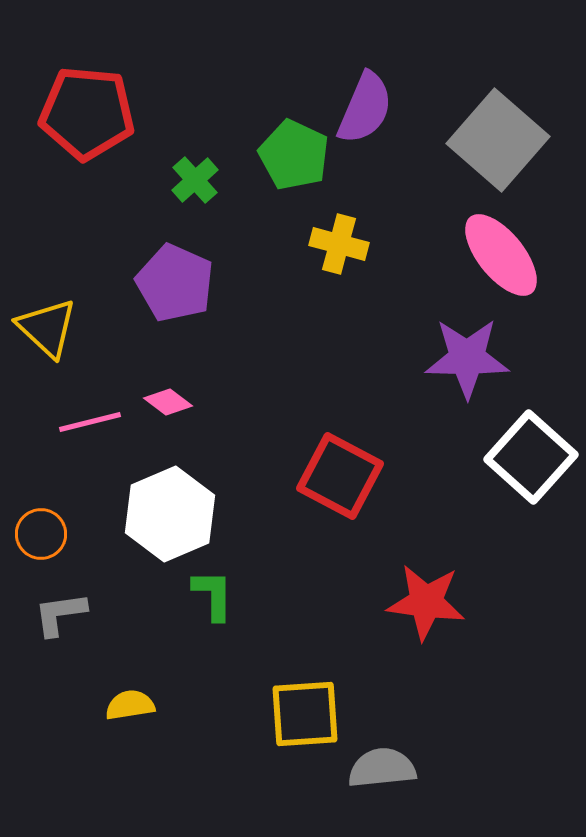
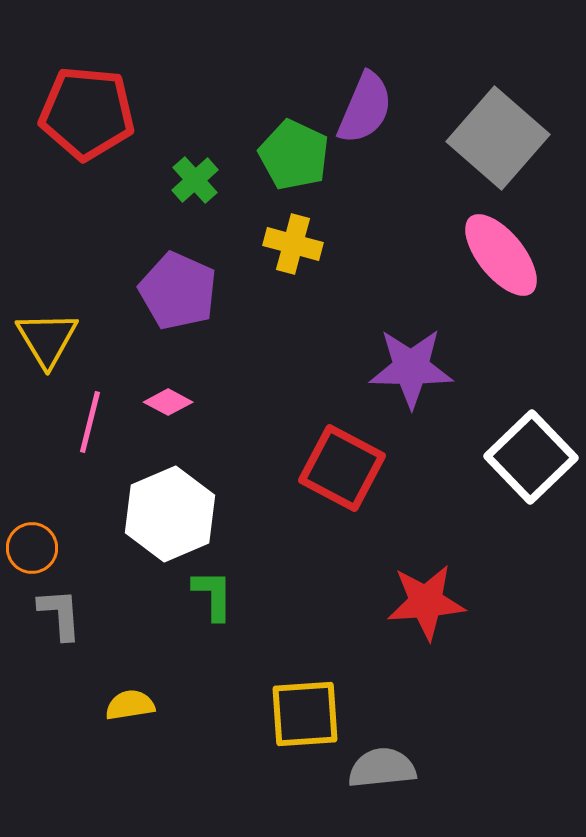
gray square: moved 2 px up
yellow cross: moved 46 px left
purple pentagon: moved 3 px right, 8 px down
yellow triangle: moved 11 px down; rotated 16 degrees clockwise
purple star: moved 56 px left, 10 px down
pink diamond: rotated 9 degrees counterclockwise
pink line: rotated 62 degrees counterclockwise
white square: rotated 4 degrees clockwise
red square: moved 2 px right, 8 px up
orange circle: moved 9 px left, 14 px down
red star: rotated 12 degrees counterclockwise
gray L-shape: rotated 94 degrees clockwise
